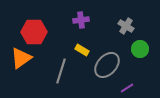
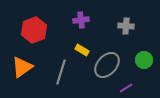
gray cross: rotated 28 degrees counterclockwise
red hexagon: moved 2 px up; rotated 20 degrees counterclockwise
green circle: moved 4 px right, 11 px down
orange triangle: moved 1 px right, 9 px down
gray line: moved 1 px down
purple line: moved 1 px left
